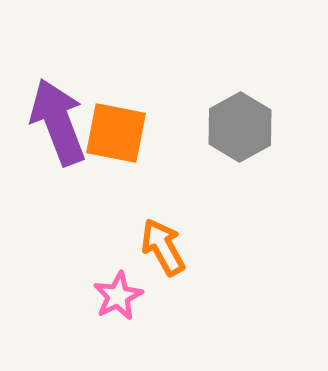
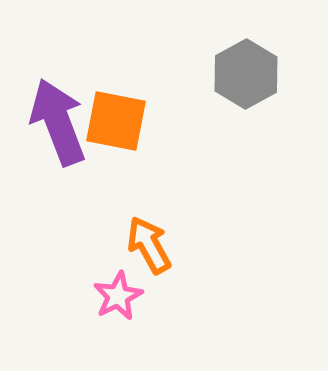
gray hexagon: moved 6 px right, 53 px up
orange square: moved 12 px up
orange arrow: moved 14 px left, 2 px up
